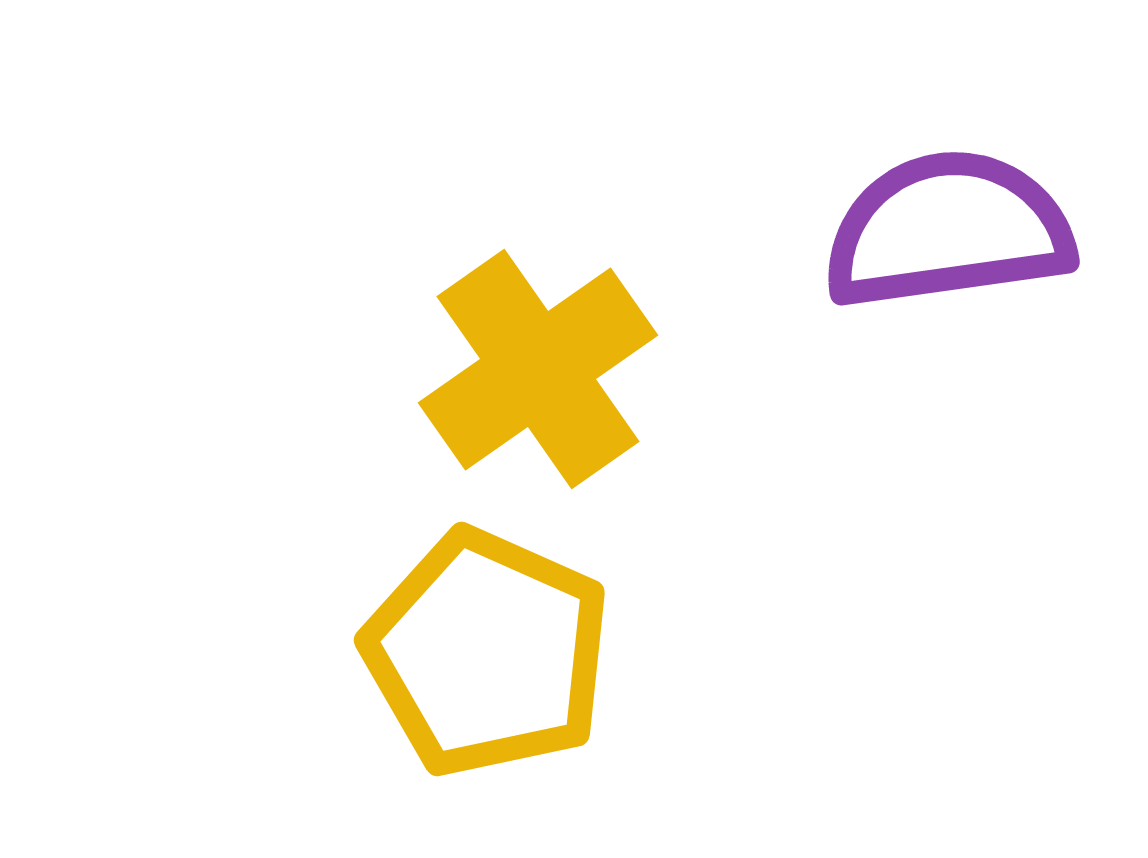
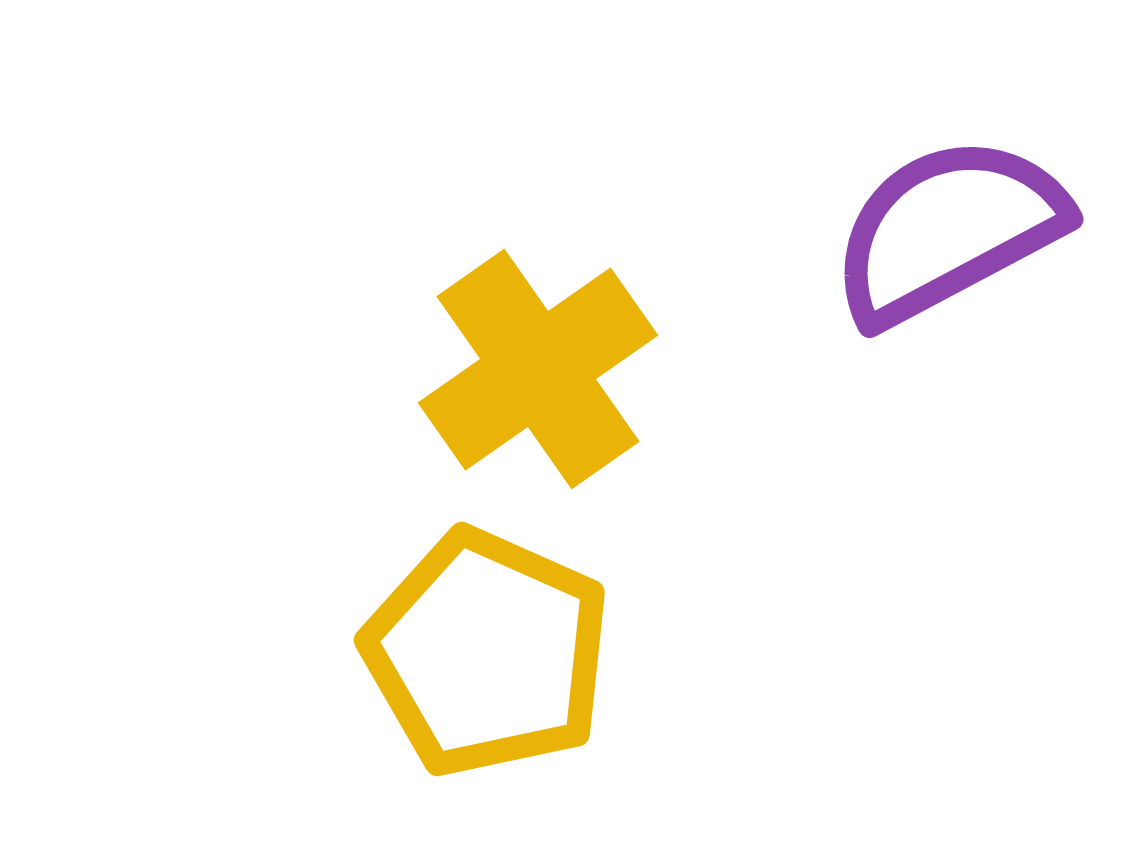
purple semicircle: rotated 20 degrees counterclockwise
